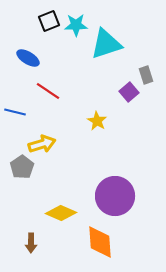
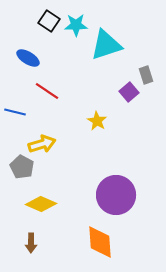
black square: rotated 35 degrees counterclockwise
cyan triangle: moved 1 px down
red line: moved 1 px left
gray pentagon: rotated 10 degrees counterclockwise
purple circle: moved 1 px right, 1 px up
yellow diamond: moved 20 px left, 9 px up
